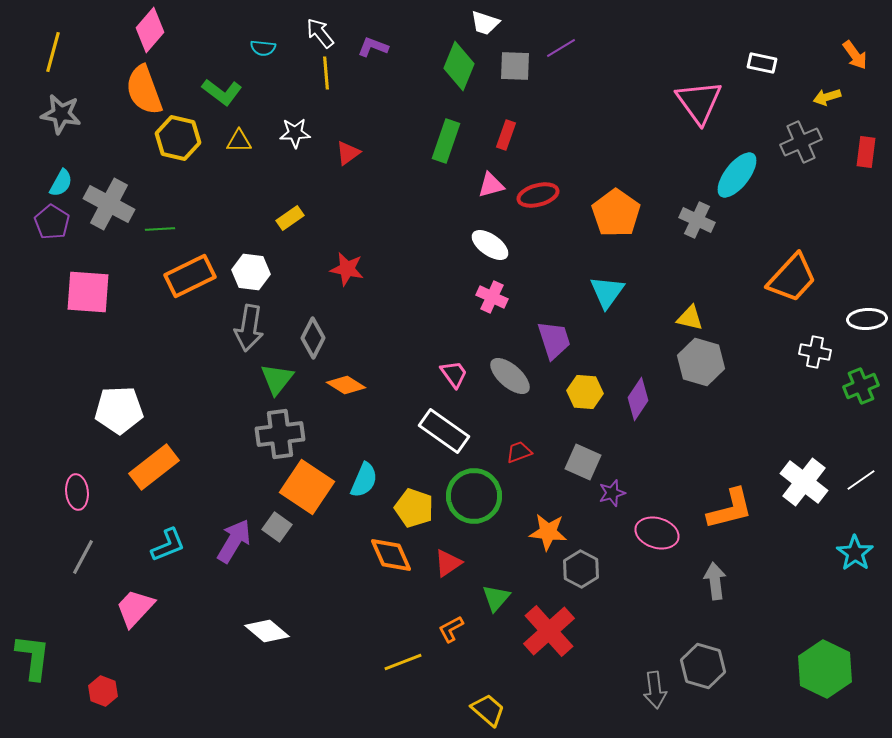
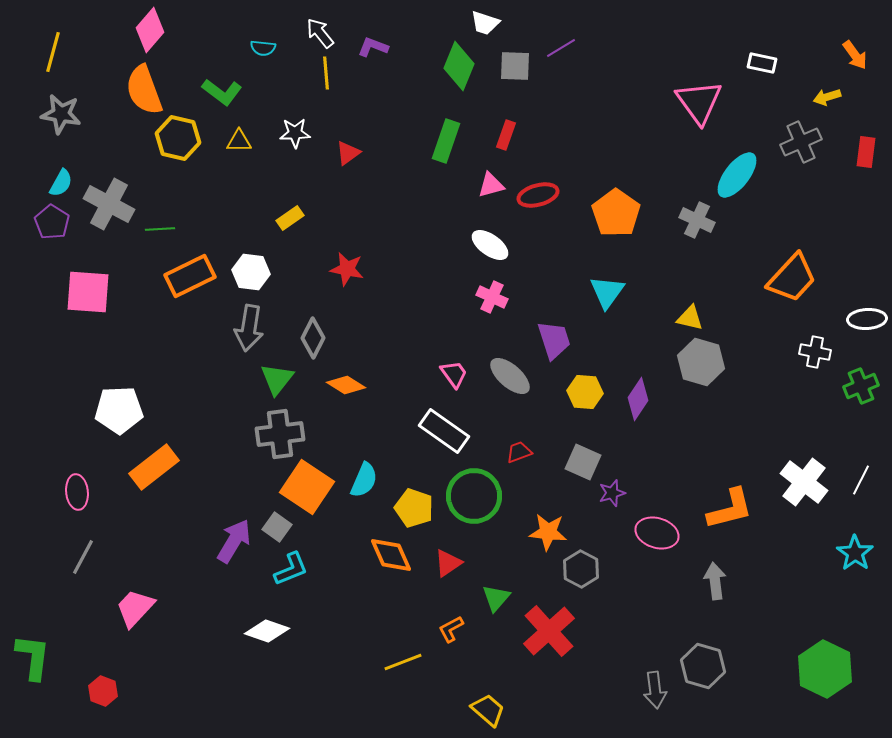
white line at (861, 480): rotated 28 degrees counterclockwise
cyan L-shape at (168, 545): moved 123 px right, 24 px down
white diamond at (267, 631): rotated 21 degrees counterclockwise
